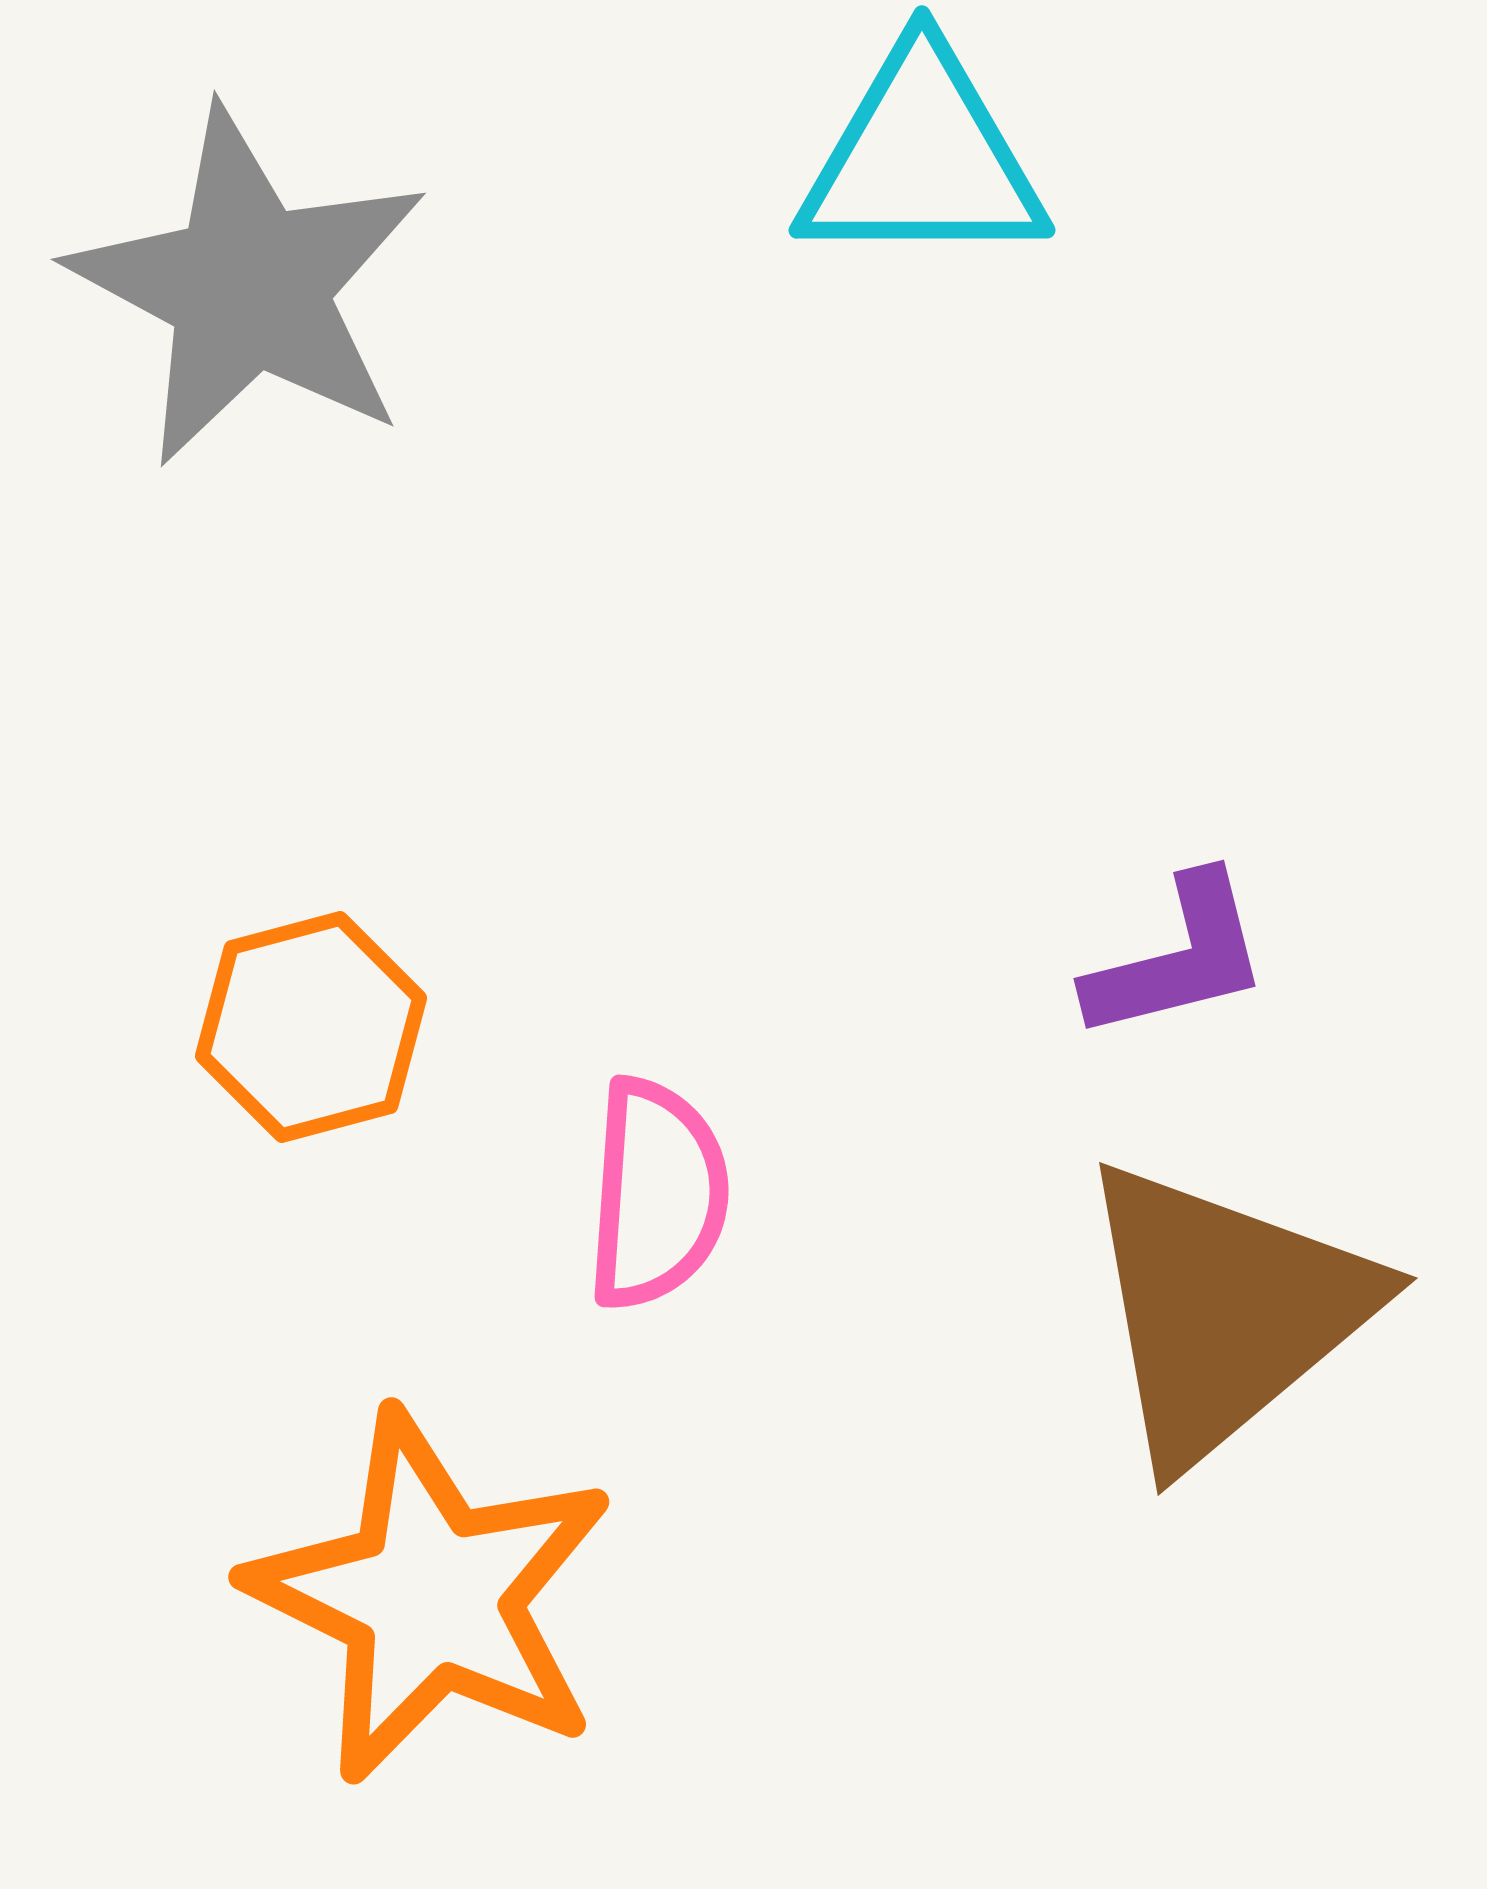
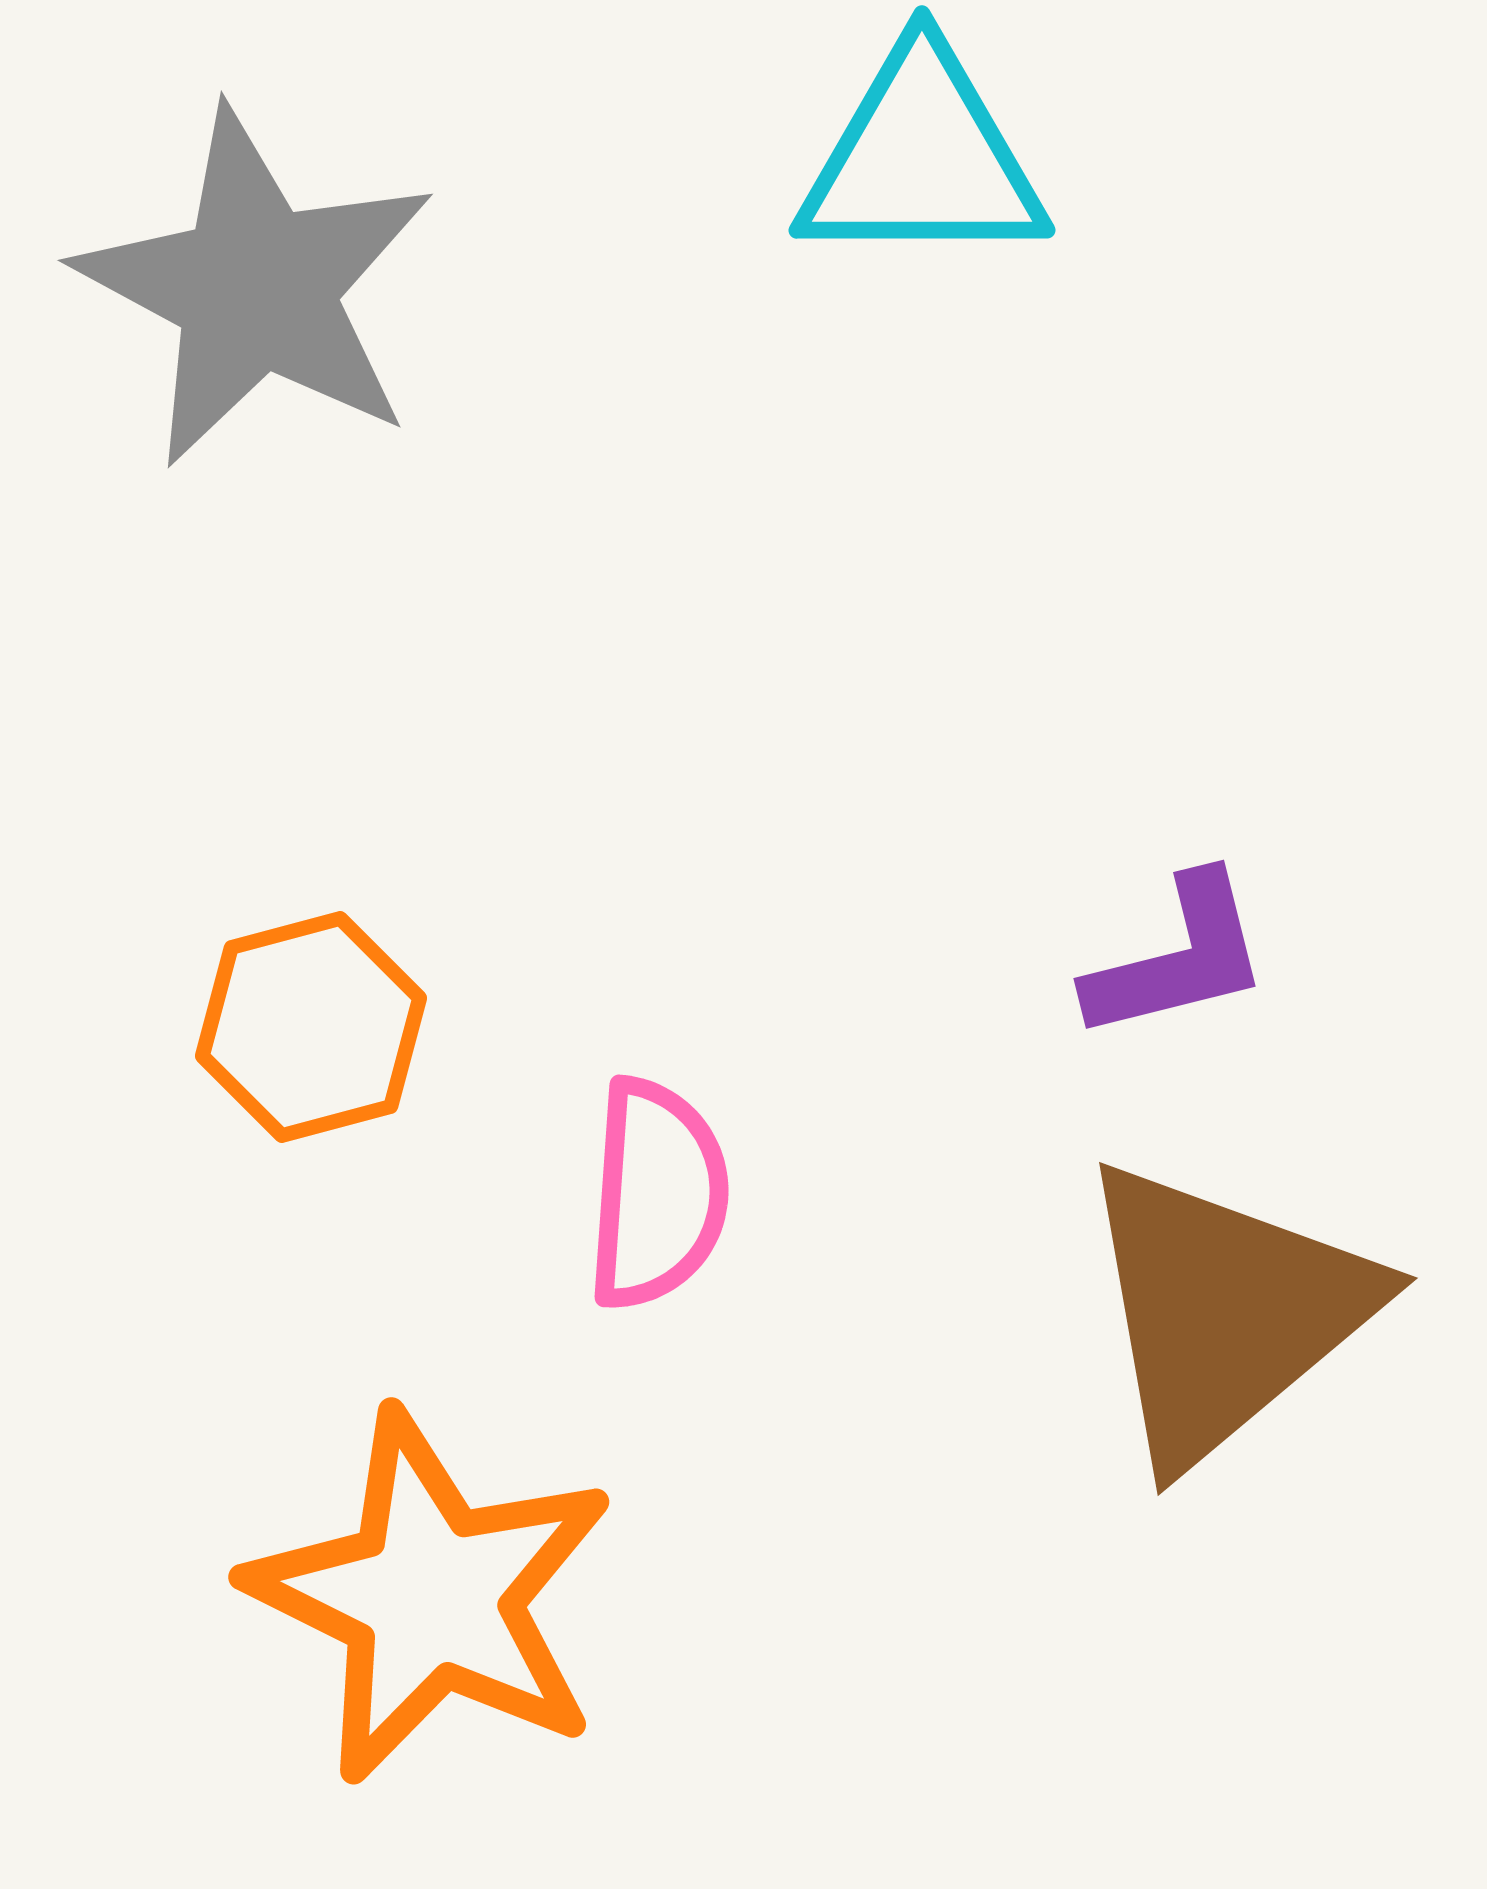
gray star: moved 7 px right, 1 px down
